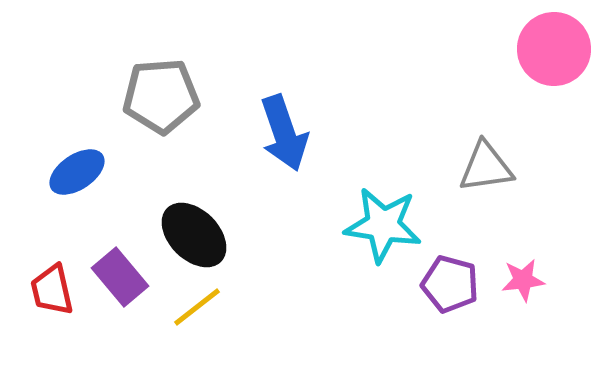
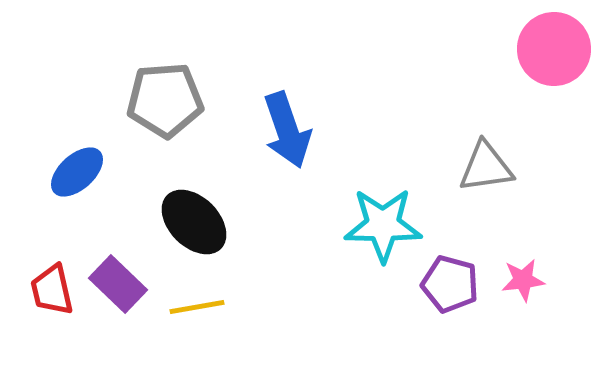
gray pentagon: moved 4 px right, 4 px down
blue arrow: moved 3 px right, 3 px up
blue ellipse: rotated 8 degrees counterclockwise
cyan star: rotated 8 degrees counterclockwise
black ellipse: moved 13 px up
purple rectangle: moved 2 px left, 7 px down; rotated 6 degrees counterclockwise
yellow line: rotated 28 degrees clockwise
